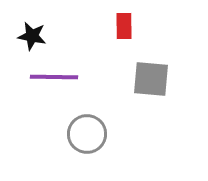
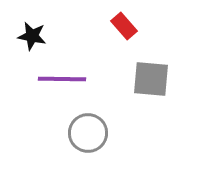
red rectangle: rotated 40 degrees counterclockwise
purple line: moved 8 px right, 2 px down
gray circle: moved 1 px right, 1 px up
